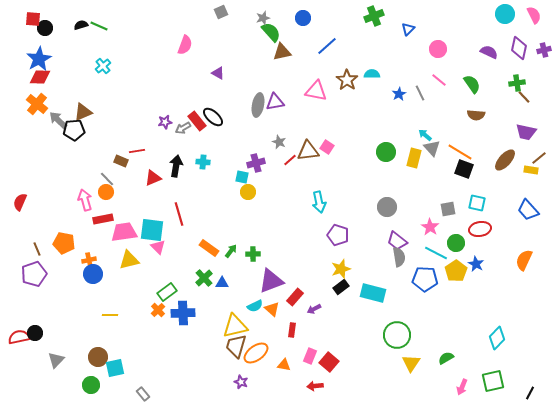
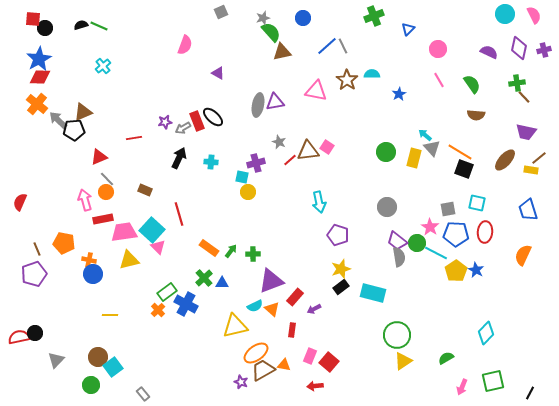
pink line at (439, 80): rotated 21 degrees clockwise
gray line at (420, 93): moved 77 px left, 47 px up
red rectangle at (197, 121): rotated 18 degrees clockwise
red line at (137, 151): moved 3 px left, 13 px up
brown rectangle at (121, 161): moved 24 px right, 29 px down
cyan cross at (203, 162): moved 8 px right
black arrow at (176, 166): moved 3 px right, 8 px up; rotated 15 degrees clockwise
red triangle at (153, 178): moved 54 px left, 21 px up
blue trapezoid at (528, 210): rotated 25 degrees clockwise
red ellipse at (480, 229): moved 5 px right, 3 px down; rotated 75 degrees counterclockwise
cyan square at (152, 230): rotated 35 degrees clockwise
green circle at (456, 243): moved 39 px left
orange cross at (89, 260): rotated 24 degrees clockwise
orange semicircle at (524, 260): moved 1 px left, 5 px up
blue star at (476, 264): moved 6 px down
blue pentagon at (425, 279): moved 31 px right, 45 px up
blue cross at (183, 313): moved 3 px right, 9 px up; rotated 30 degrees clockwise
cyan diamond at (497, 338): moved 11 px left, 5 px up
brown trapezoid at (236, 346): moved 27 px right, 24 px down; rotated 45 degrees clockwise
yellow triangle at (411, 363): moved 8 px left, 2 px up; rotated 24 degrees clockwise
cyan square at (115, 368): moved 2 px left, 1 px up; rotated 24 degrees counterclockwise
